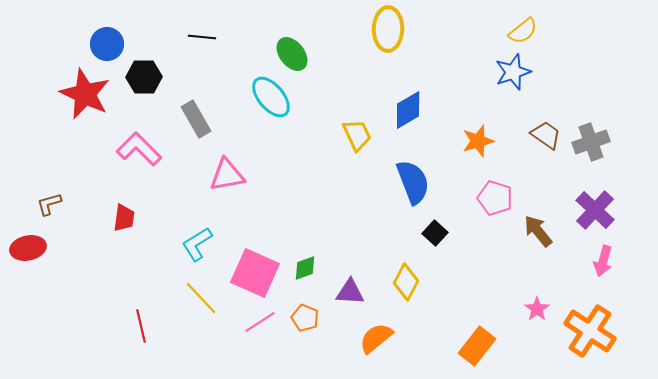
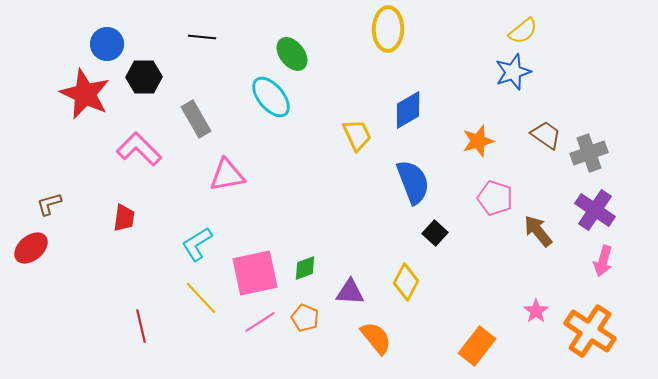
gray cross: moved 2 px left, 11 px down
purple cross: rotated 9 degrees counterclockwise
red ellipse: moved 3 px right; rotated 28 degrees counterclockwise
pink square: rotated 36 degrees counterclockwise
pink star: moved 1 px left, 2 px down
orange semicircle: rotated 90 degrees clockwise
